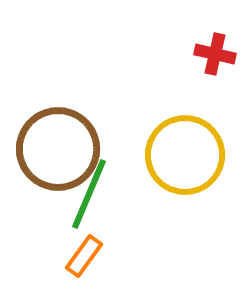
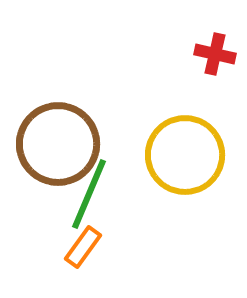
brown circle: moved 5 px up
orange rectangle: moved 1 px left, 9 px up
